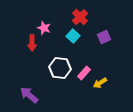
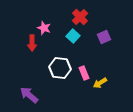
pink rectangle: rotated 64 degrees counterclockwise
